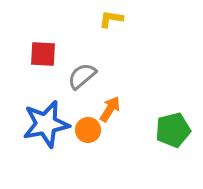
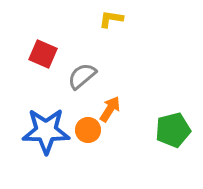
red square: rotated 20 degrees clockwise
blue star: moved 7 px down; rotated 12 degrees clockwise
